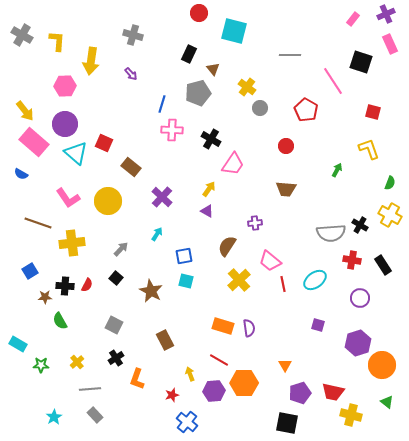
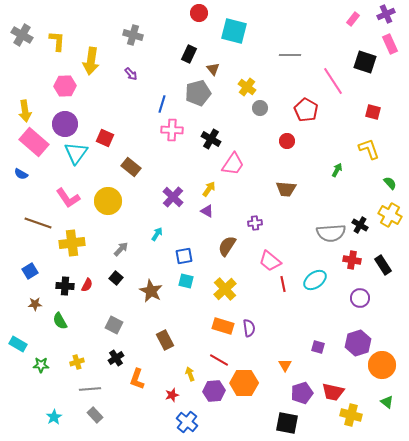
black square at (361, 62): moved 4 px right
yellow arrow at (25, 111): rotated 30 degrees clockwise
red square at (104, 143): moved 1 px right, 5 px up
red circle at (286, 146): moved 1 px right, 5 px up
cyan triangle at (76, 153): rotated 25 degrees clockwise
green semicircle at (390, 183): rotated 64 degrees counterclockwise
purple cross at (162, 197): moved 11 px right
yellow cross at (239, 280): moved 14 px left, 9 px down
brown star at (45, 297): moved 10 px left, 7 px down
purple square at (318, 325): moved 22 px down
yellow cross at (77, 362): rotated 24 degrees clockwise
purple pentagon at (300, 393): moved 2 px right
